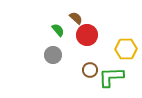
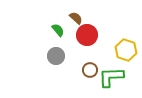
yellow hexagon: moved 1 px down; rotated 20 degrees clockwise
gray circle: moved 3 px right, 1 px down
